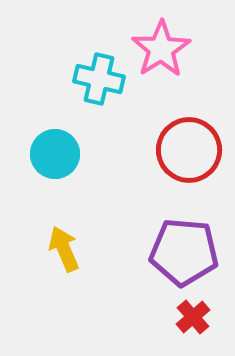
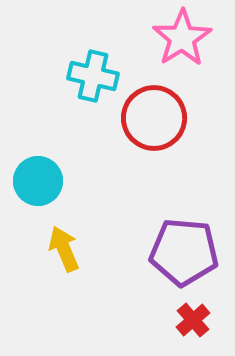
pink star: moved 21 px right, 11 px up
cyan cross: moved 6 px left, 3 px up
red circle: moved 35 px left, 32 px up
cyan circle: moved 17 px left, 27 px down
red cross: moved 3 px down
